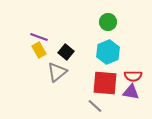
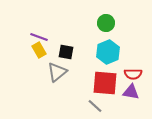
green circle: moved 2 px left, 1 px down
black square: rotated 28 degrees counterclockwise
red semicircle: moved 2 px up
